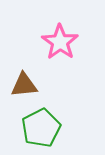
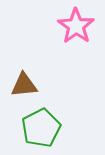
pink star: moved 16 px right, 16 px up
